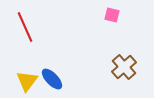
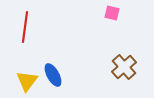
pink square: moved 2 px up
red line: rotated 32 degrees clockwise
blue ellipse: moved 1 px right, 4 px up; rotated 15 degrees clockwise
